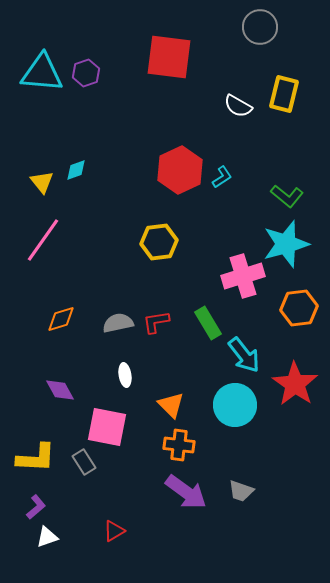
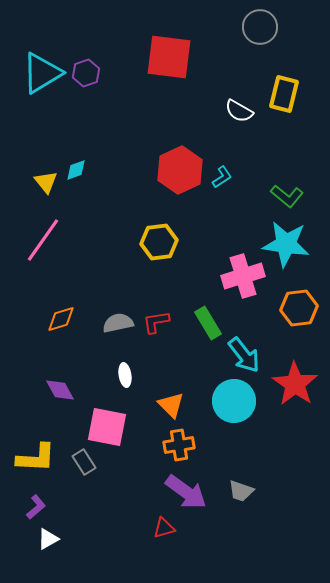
cyan triangle: rotated 36 degrees counterclockwise
white semicircle: moved 1 px right, 5 px down
yellow triangle: moved 4 px right
cyan star: rotated 24 degrees clockwise
cyan circle: moved 1 px left, 4 px up
orange cross: rotated 16 degrees counterclockwise
red triangle: moved 50 px right, 3 px up; rotated 15 degrees clockwise
white triangle: moved 1 px right, 2 px down; rotated 10 degrees counterclockwise
